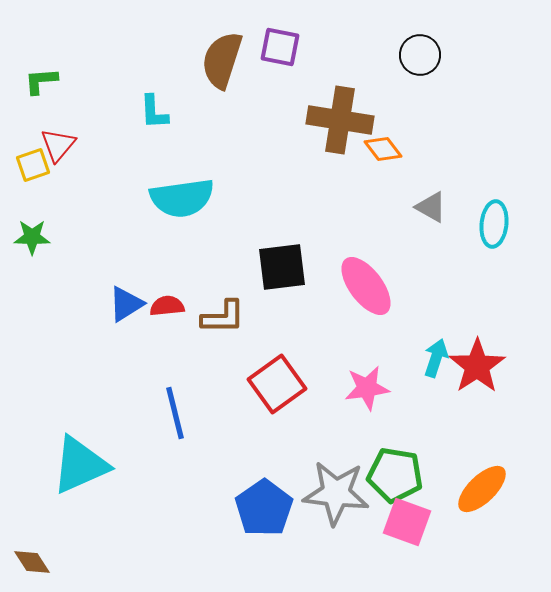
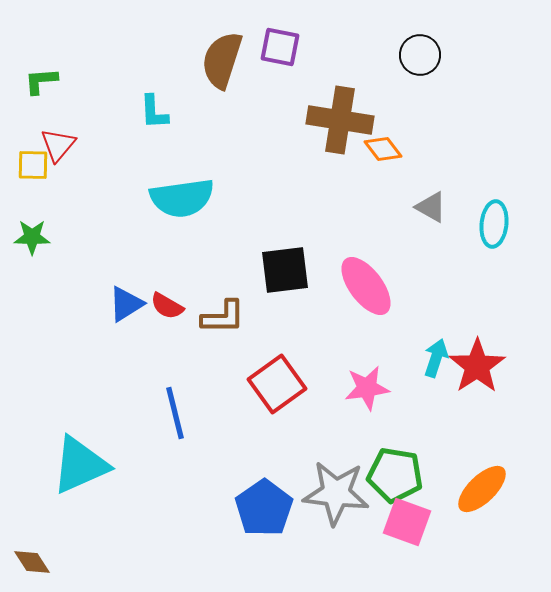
yellow square: rotated 20 degrees clockwise
black square: moved 3 px right, 3 px down
red semicircle: rotated 144 degrees counterclockwise
